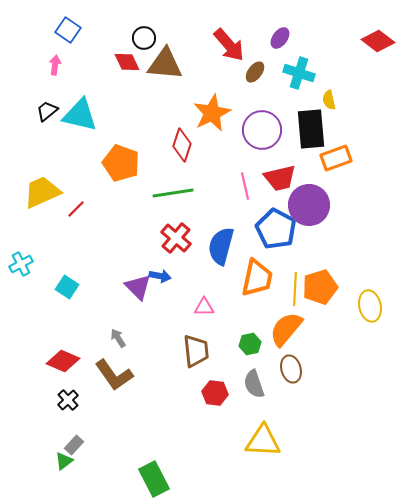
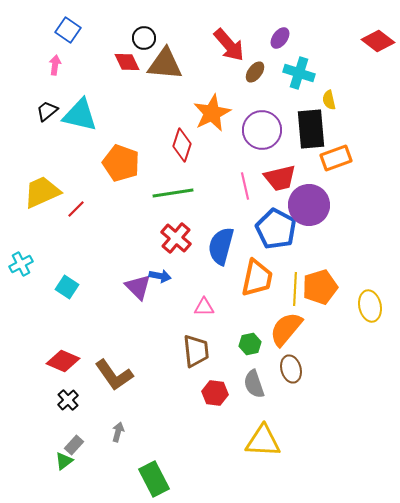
gray arrow at (118, 338): moved 94 px down; rotated 48 degrees clockwise
